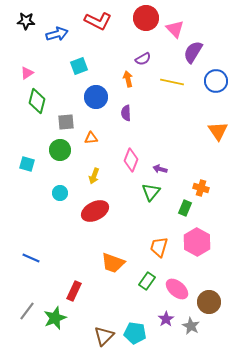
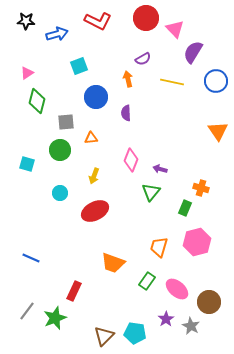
pink hexagon at (197, 242): rotated 16 degrees clockwise
